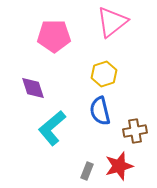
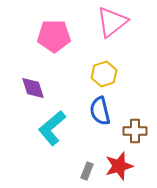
brown cross: rotated 10 degrees clockwise
